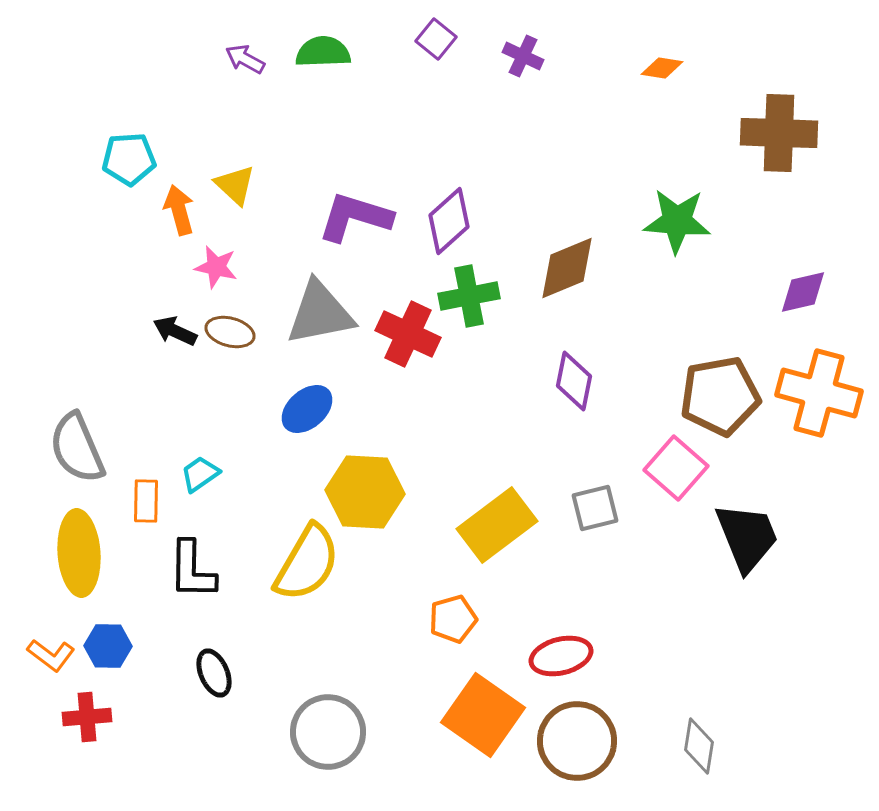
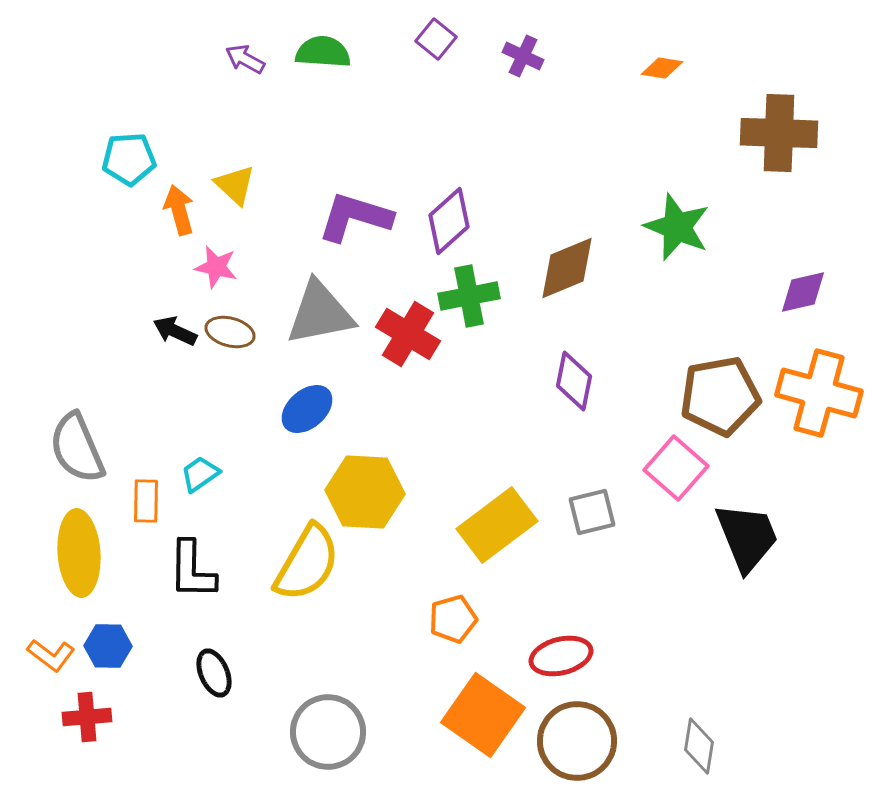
green semicircle at (323, 52): rotated 6 degrees clockwise
green star at (677, 221): moved 6 px down; rotated 18 degrees clockwise
red cross at (408, 334): rotated 6 degrees clockwise
gray square at (595, 508): moved 3 px left, 4 px down
